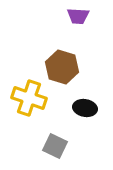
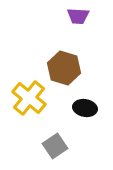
brown hexagon: moved 2 px right, 1 px down
yellow cross: rotated 20 degrees clockwise
gray square: rotated 30 degrees clockwise
